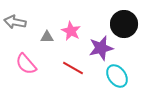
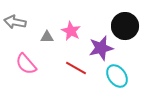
black circle: moved 1 px right, 2 px down
red line: moved 3 px right
